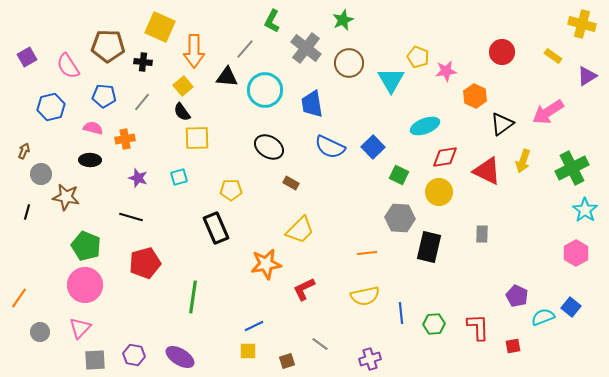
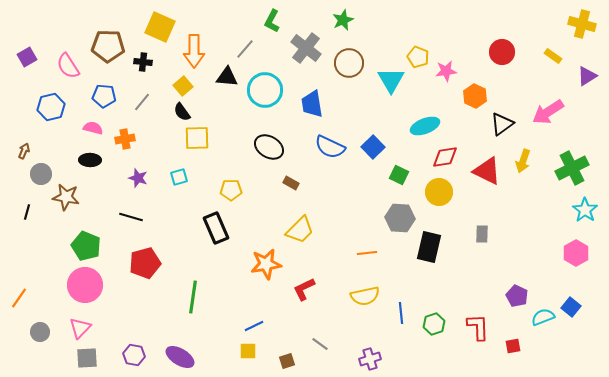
green hexagon at (434, 324): rotated 15 degrees counterclockwise
gray square at (95, 360): moved 8 px left, 2 px up
